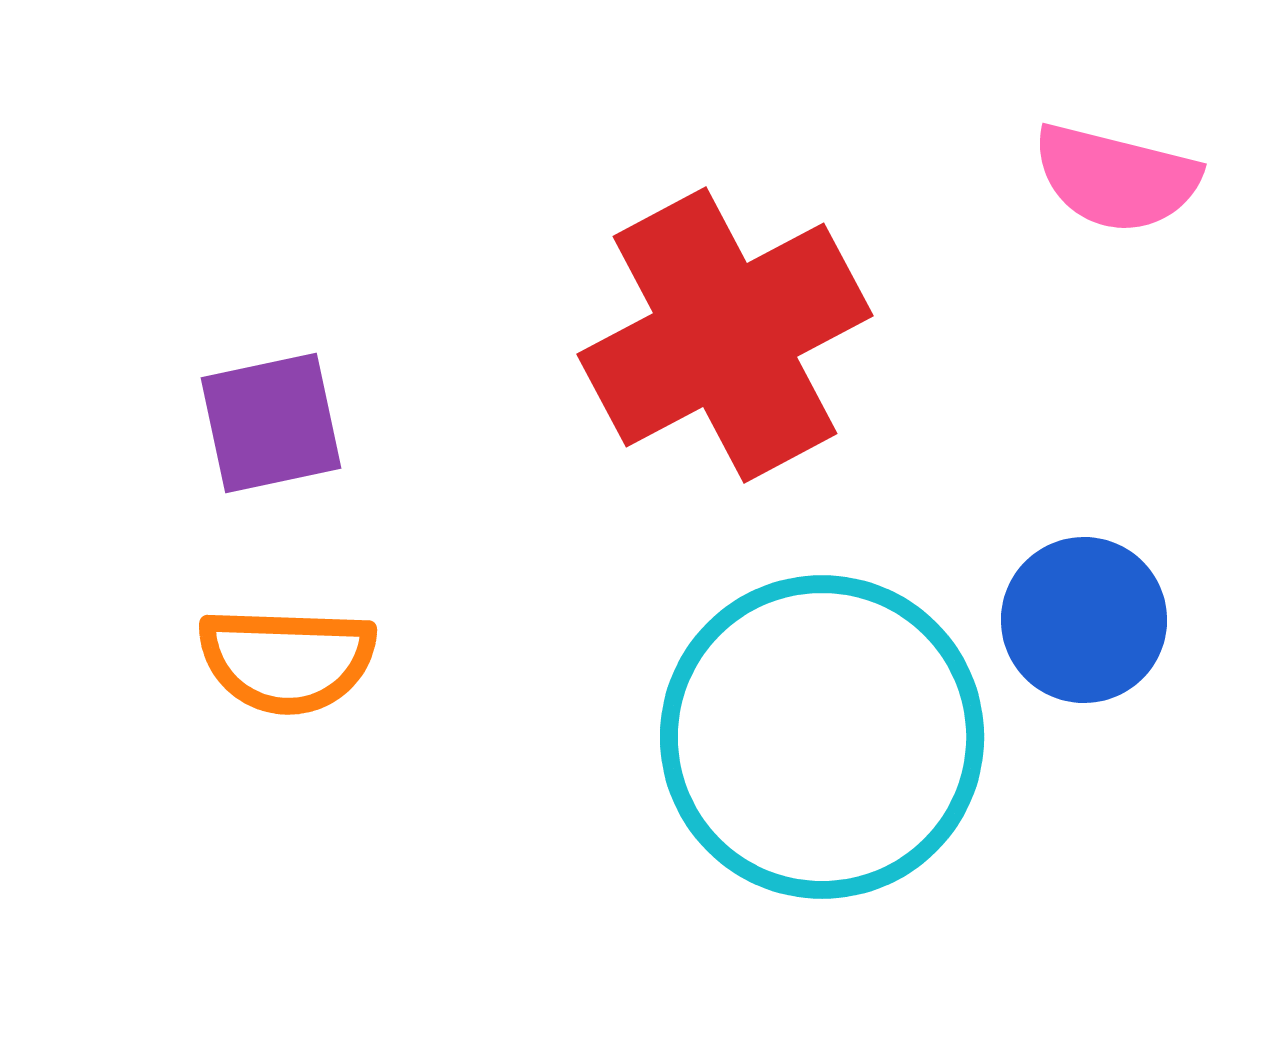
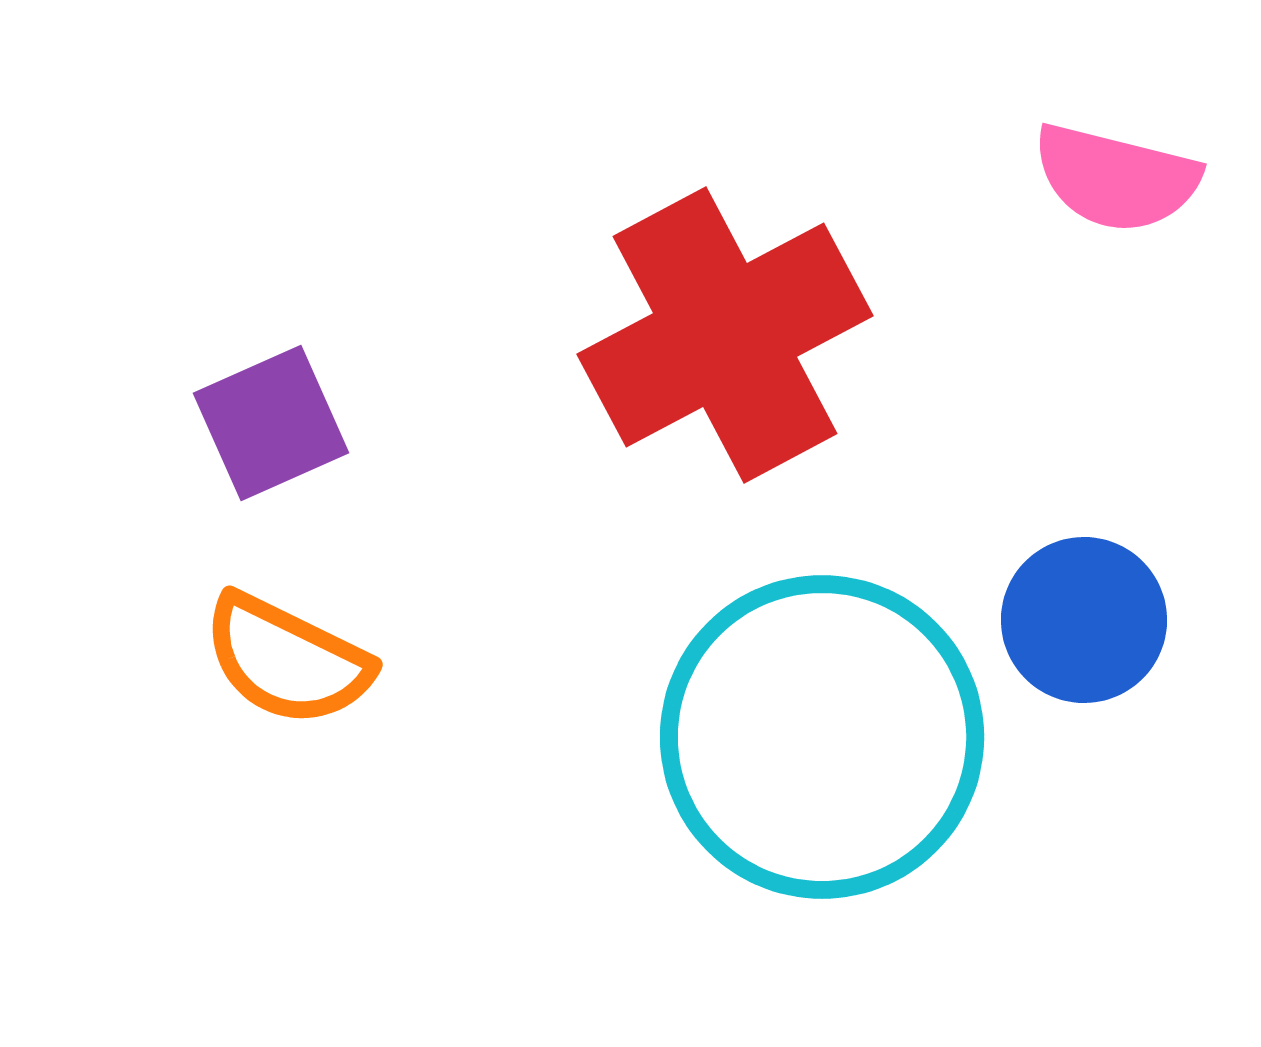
purple square: rotated 12 degrees counterclockwise
orange semicircle: rotated 24 degrees clockwise
